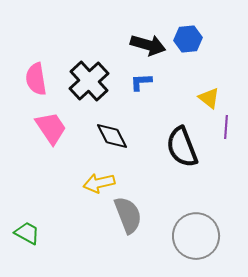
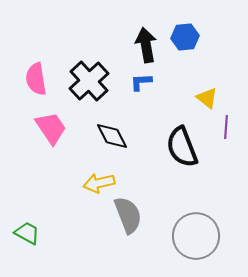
blue hexagon: moved 3 px left, 2 px up
black arrow: moved 2 px left; rotated 116 degrees counterclockwise
yellow triangle: moved 2 px left
